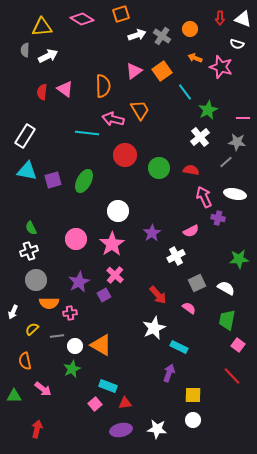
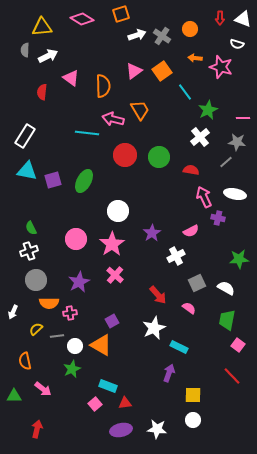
orange arrow at (195, 58): rotated 16 degrees counterclockwise
pink triangle at (65, 89): moved 6 px right, 11 px up
green circle at (159, 168): moved 11 px up
purple square at (104, 295): moved 8 px right, 26 px down
yellow semicircle at (32, 329): moved 4 px right
